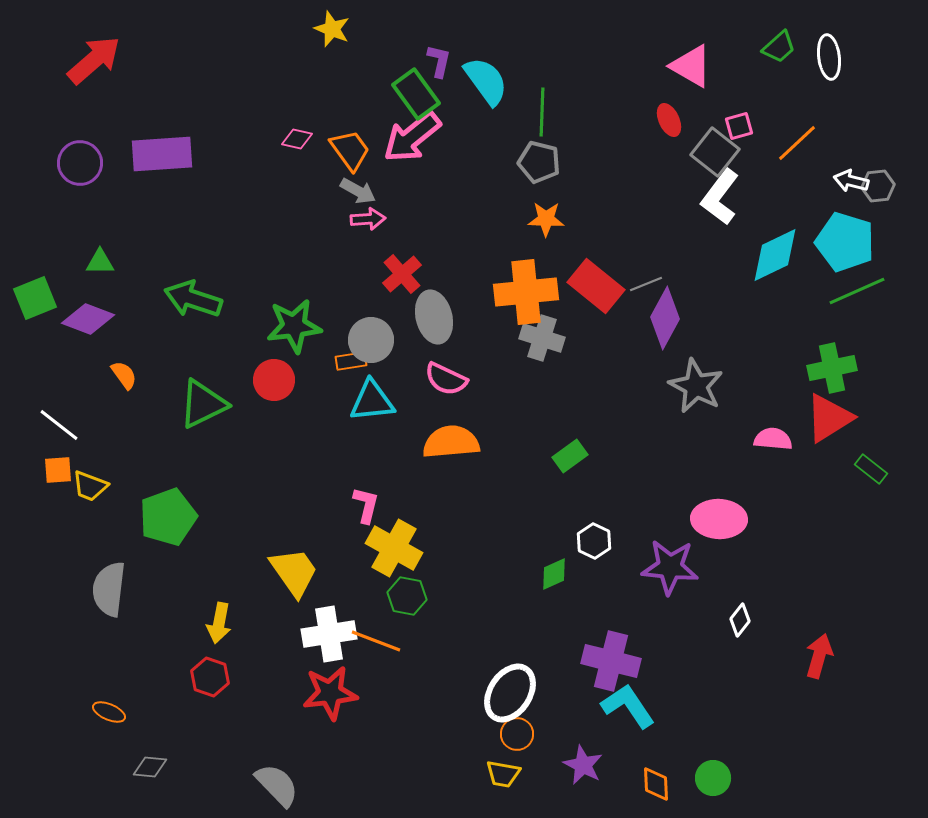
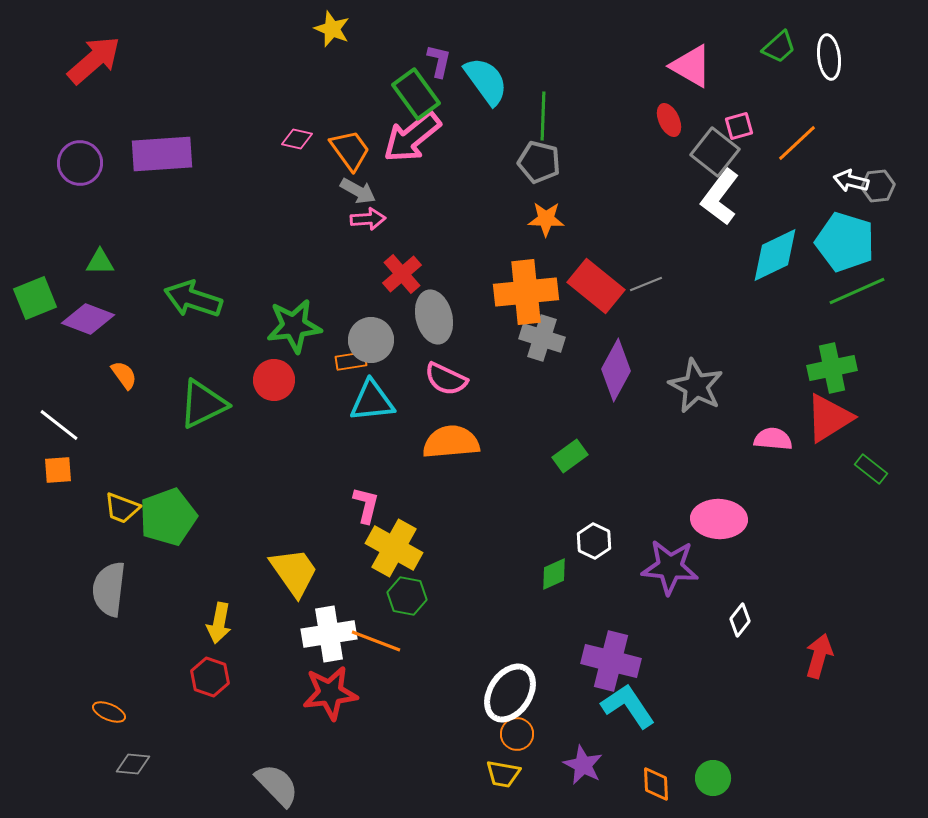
green line at (542, 112): moved 1 px right, 4 px down
purple diamond at (665, 318): moved 49 px left, 52 px down
yellow trapezoid at (90, 486): moved 32 px right, 22 px down
gray diamond at (150, 767): moved 17 px left, 3 px up
